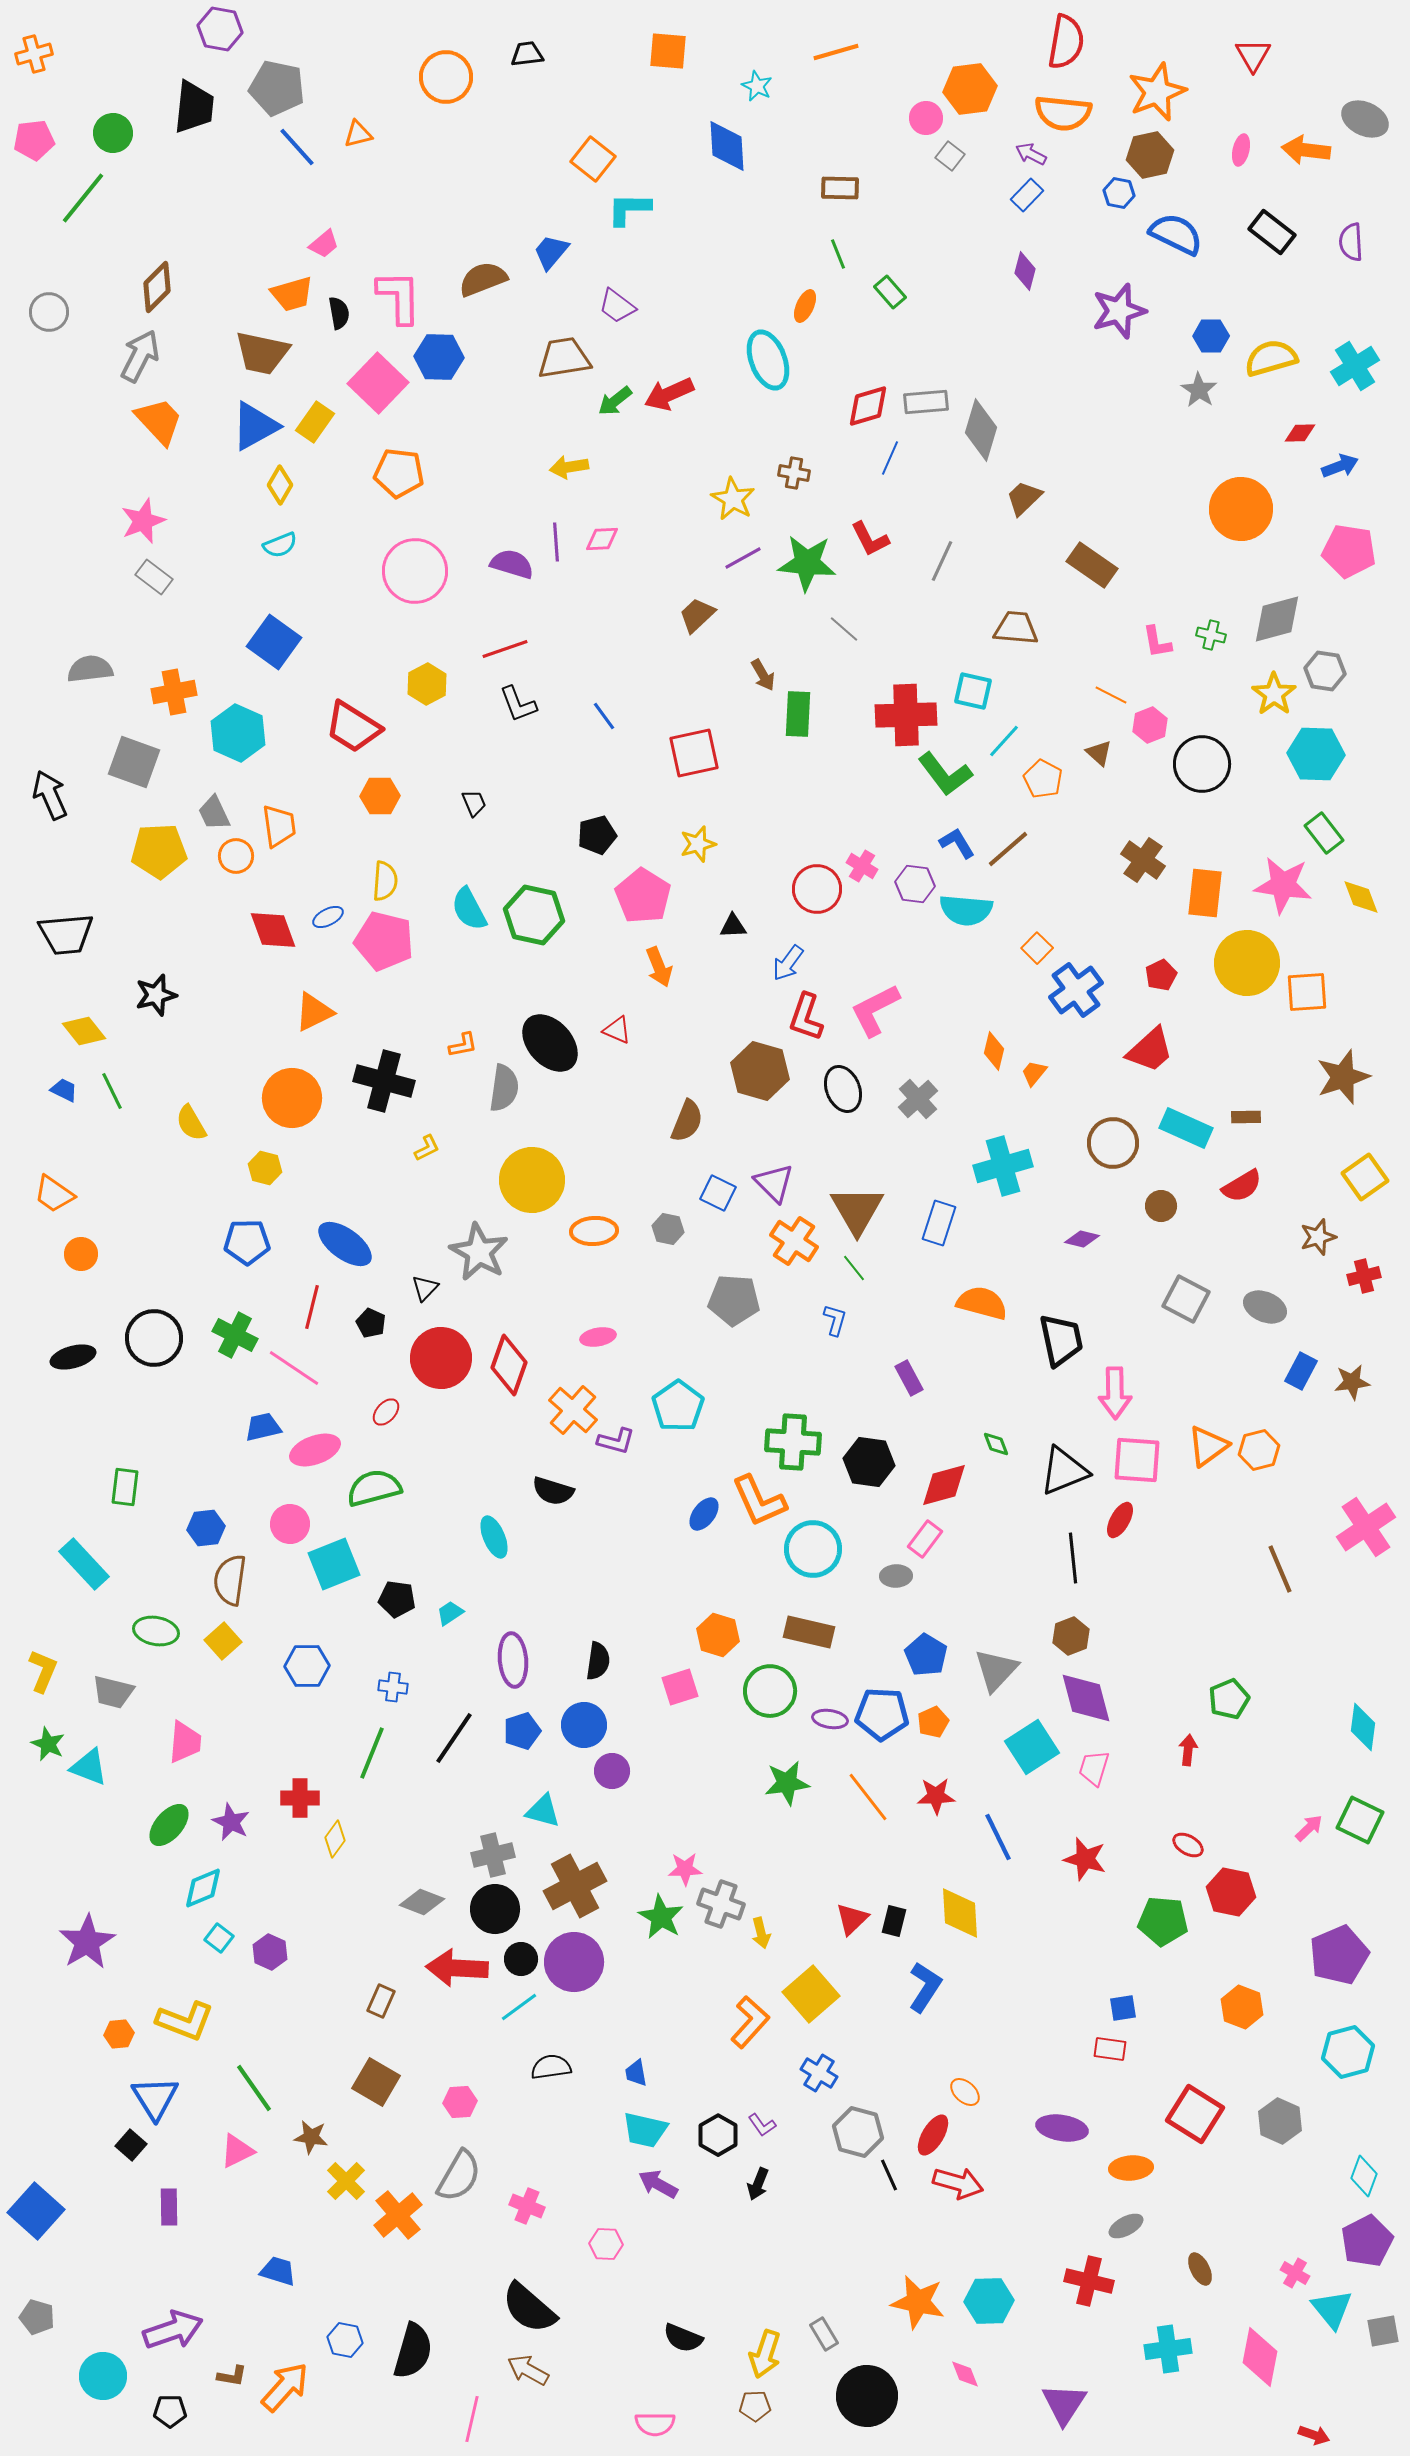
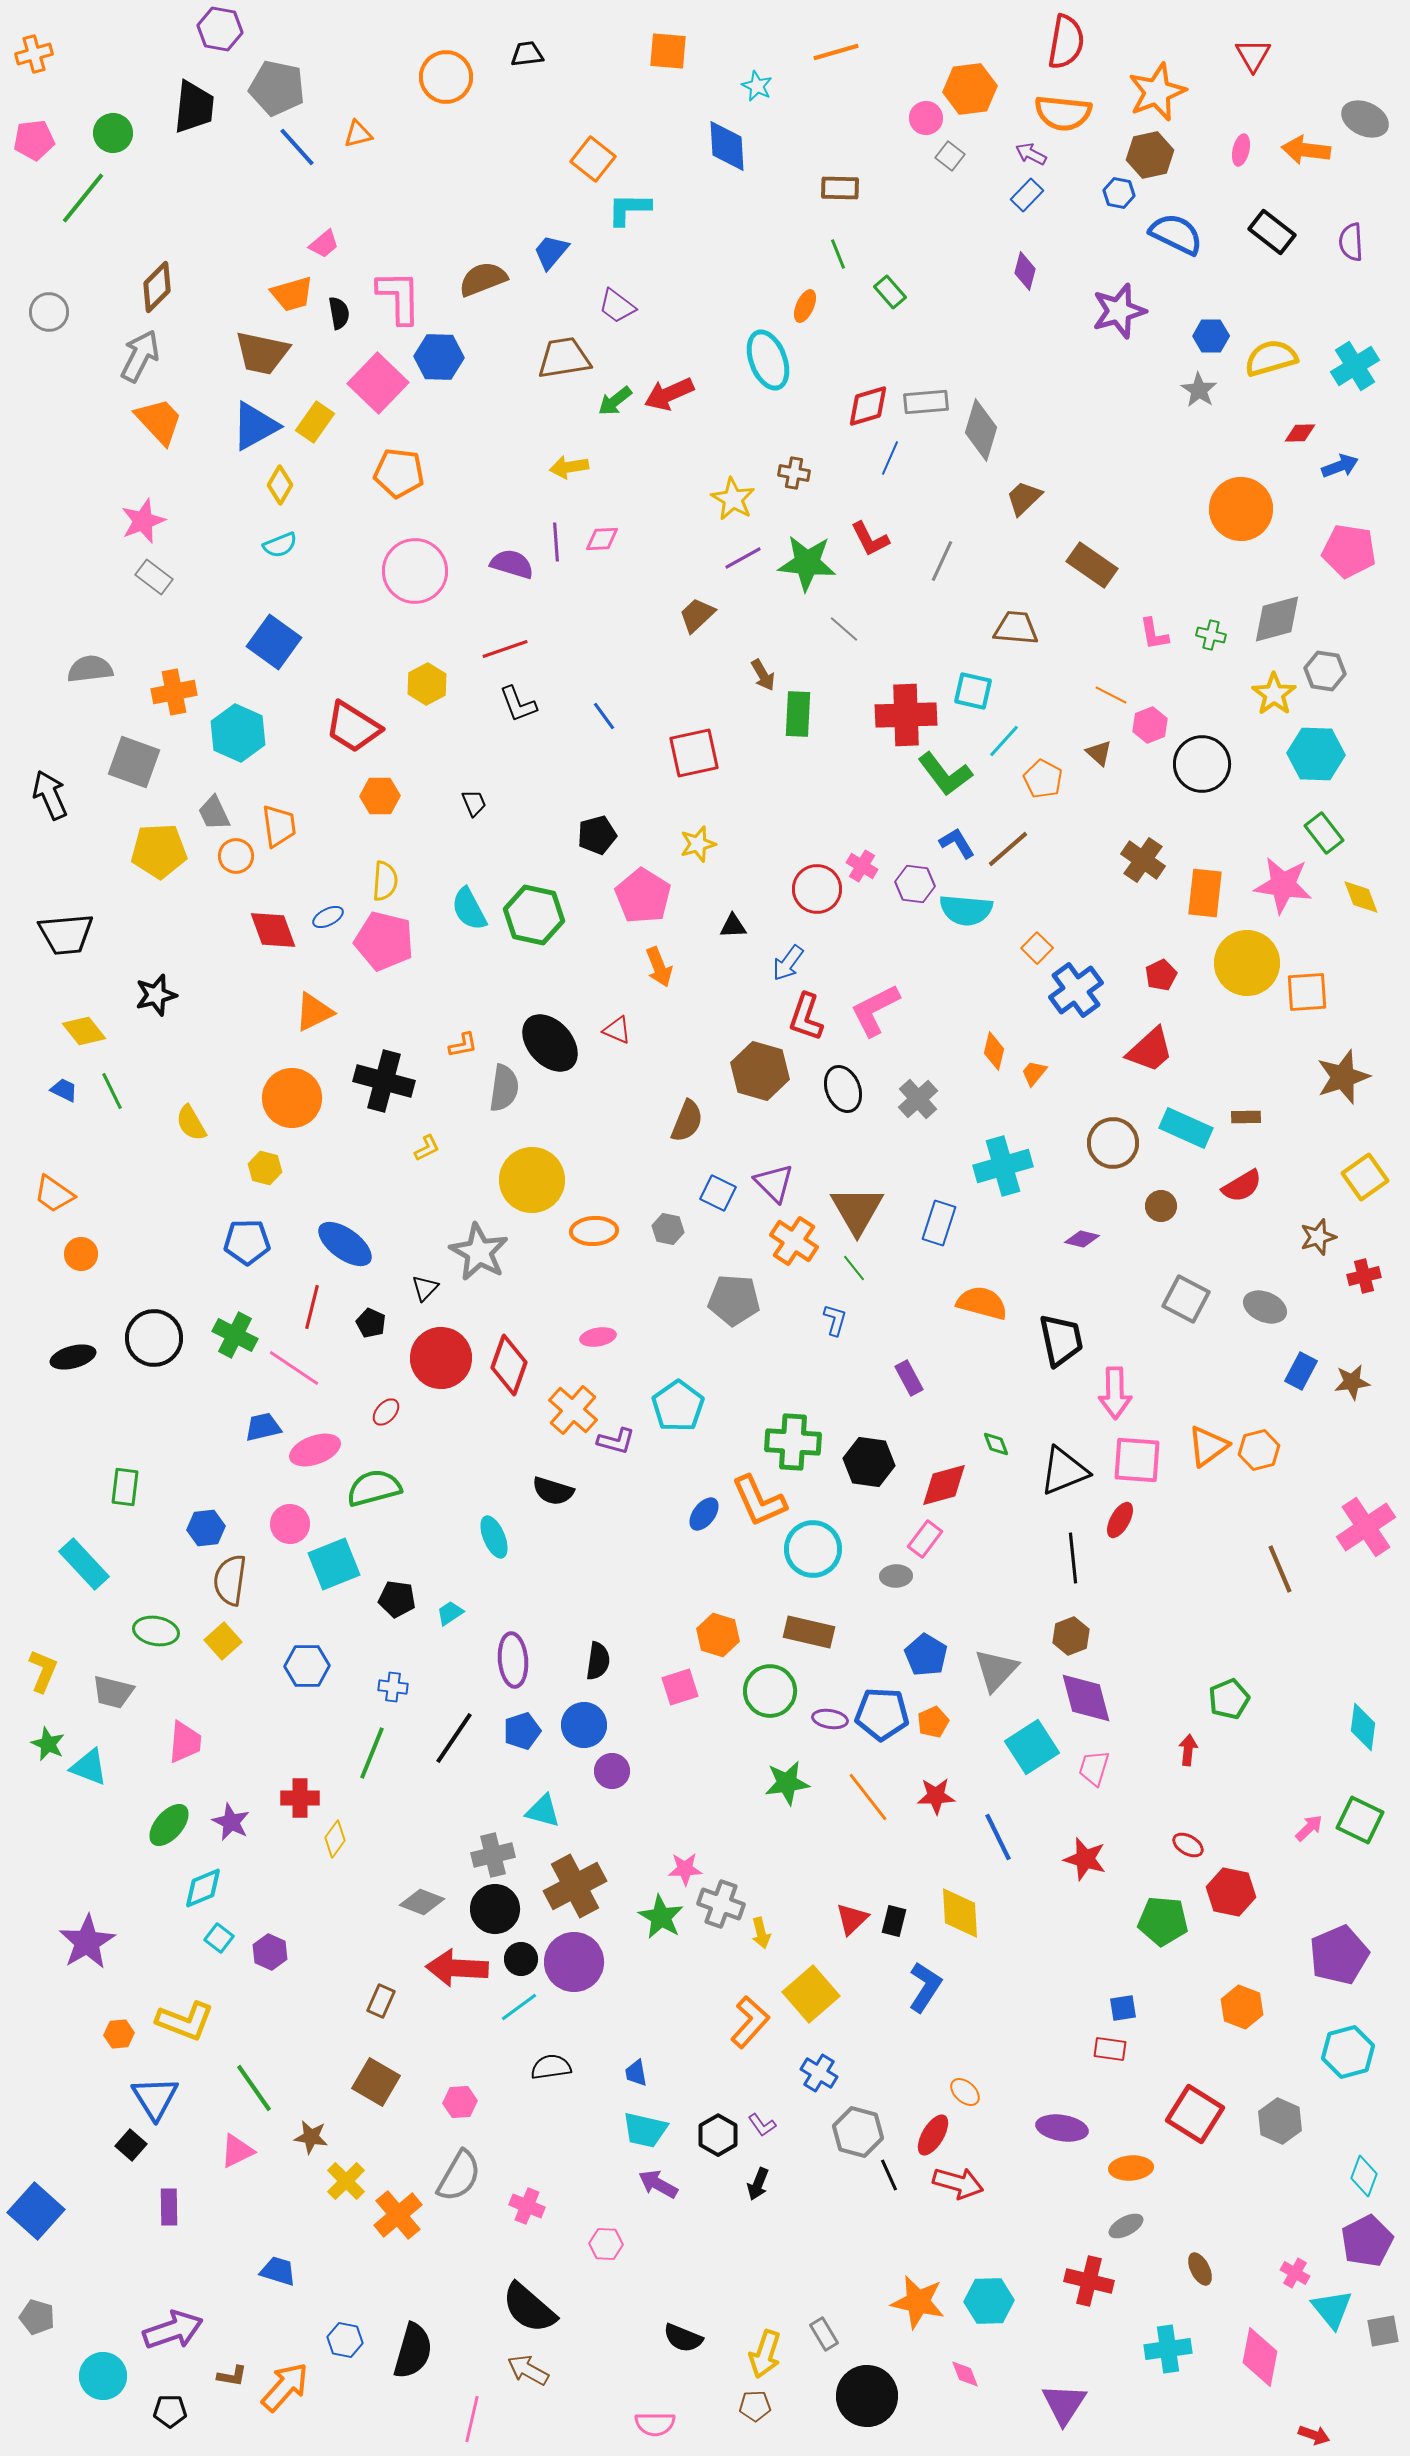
pink L-shape at (1157, 642): moved 3 px left, 8 px up
